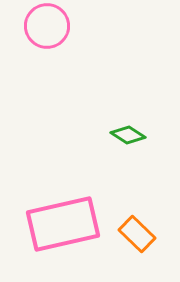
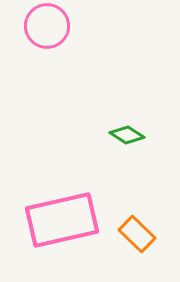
green diamond: moved 1 px left
pink rectangle: moved 1 px left, 4 px up
